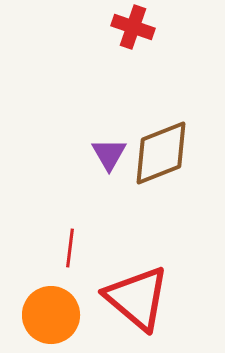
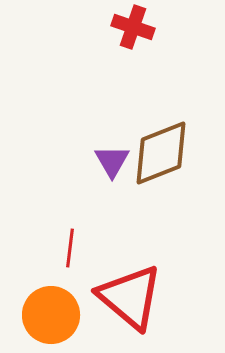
purple triangle: moved 3 px right, 7 px down
red triangle: moved 7 px left, 1 px up
